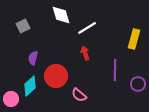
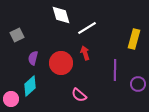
gray square: moved 6 px left, 9 px down
red circle: moved 5 px right, 13 px up
